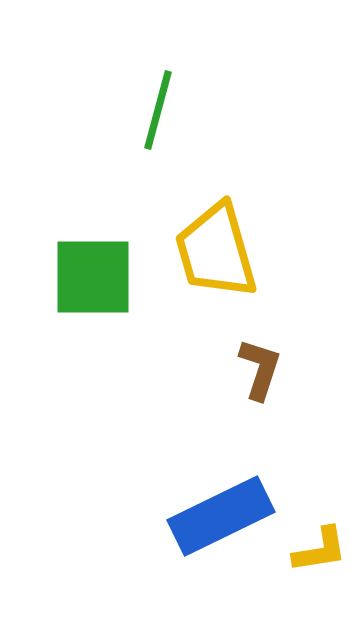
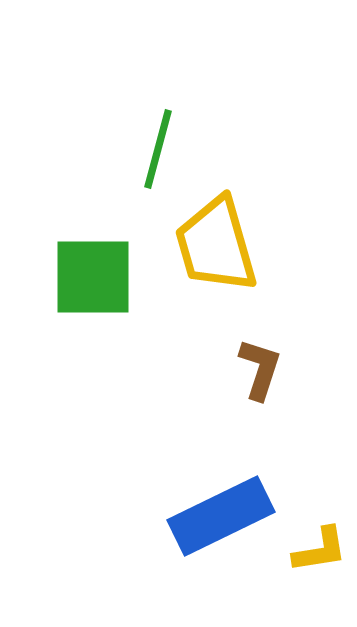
green line: moved 39 px down
yellow trapezoid: moved 6 px up
